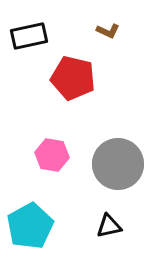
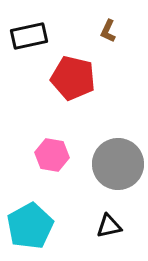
brown L-shape: rotated 90 degrees clockwise
